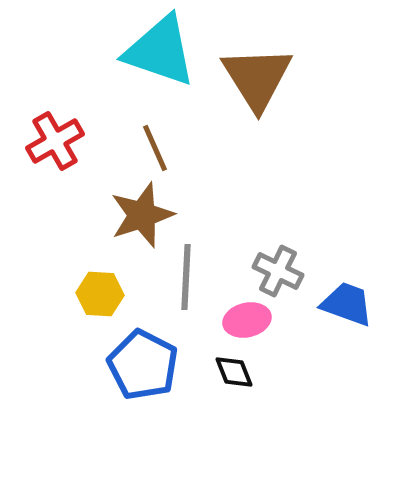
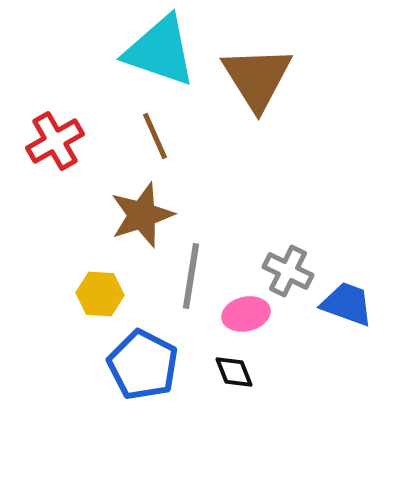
brown line: moved 12 px up
gray cross: moved 10 px right
gray line: moved 5 px right, 1 px up; rotated 6 degrees clockwise
pink ellipse: moved 1 px left, 6 px up
